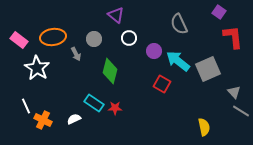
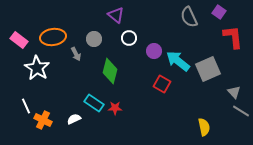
gray semicircle: moved 10 px right, 7 px up
